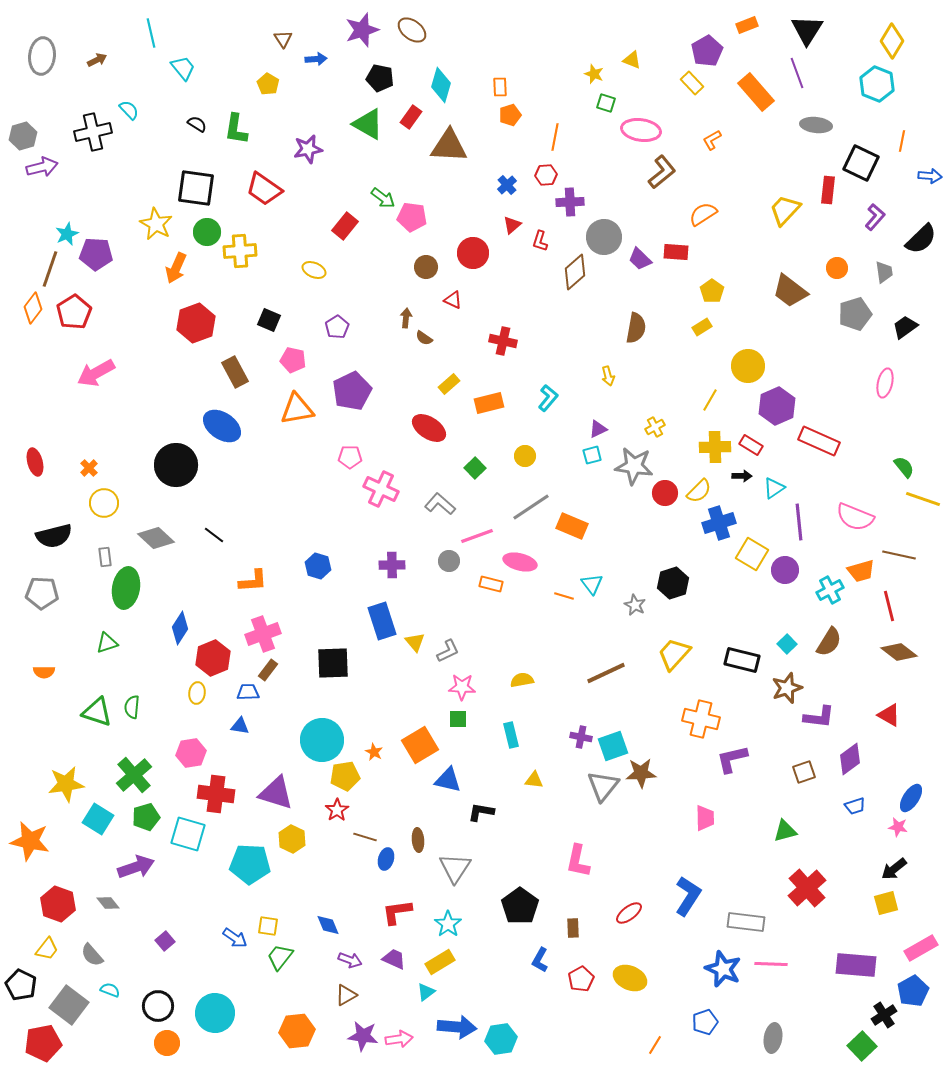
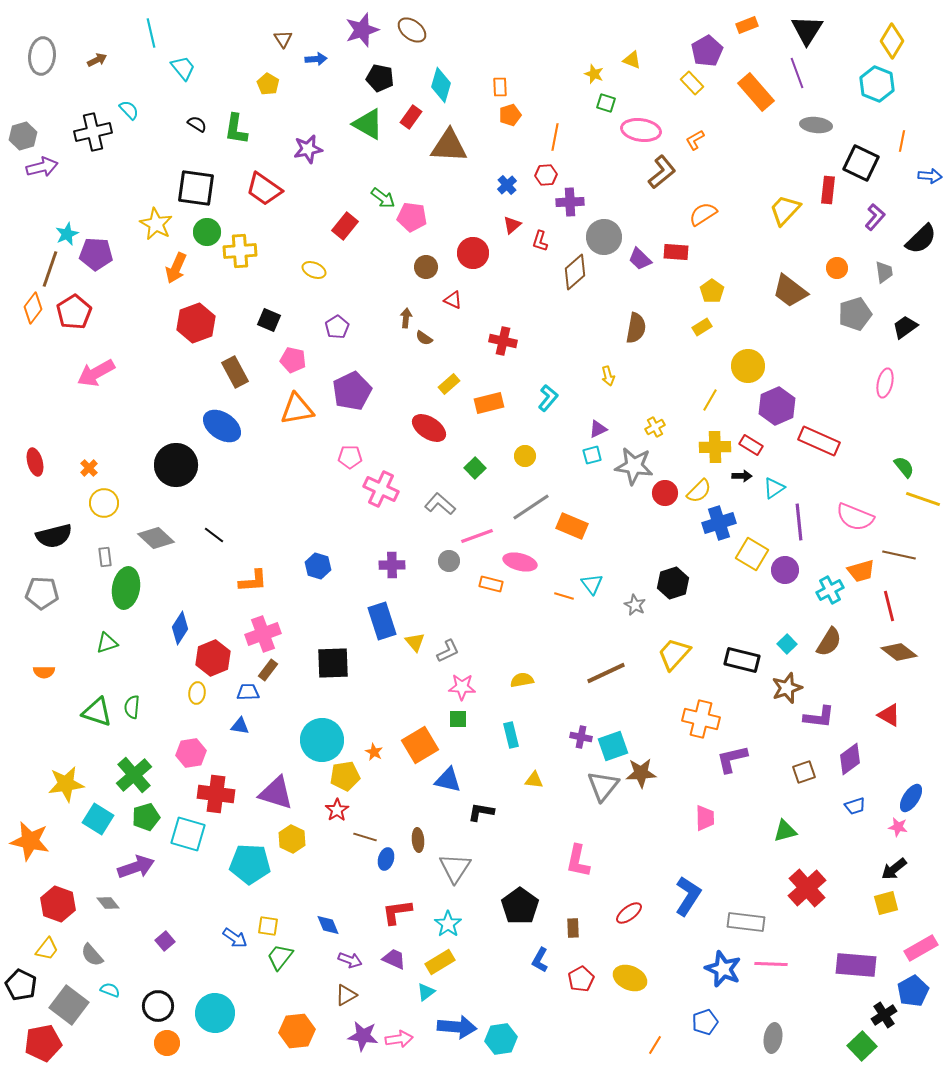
orange L-shape at (712, 140): moved 17 px left
